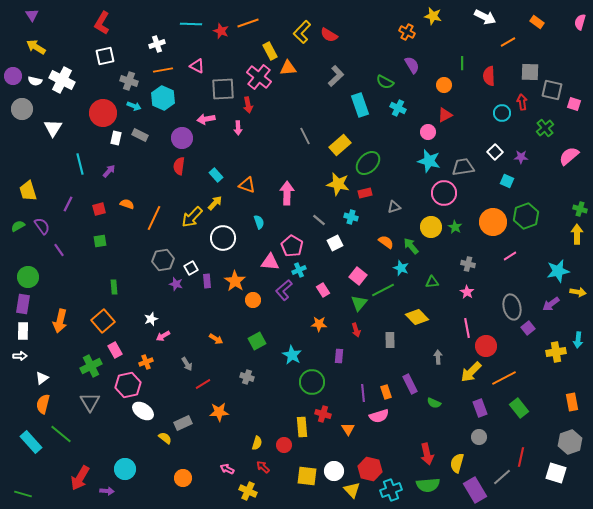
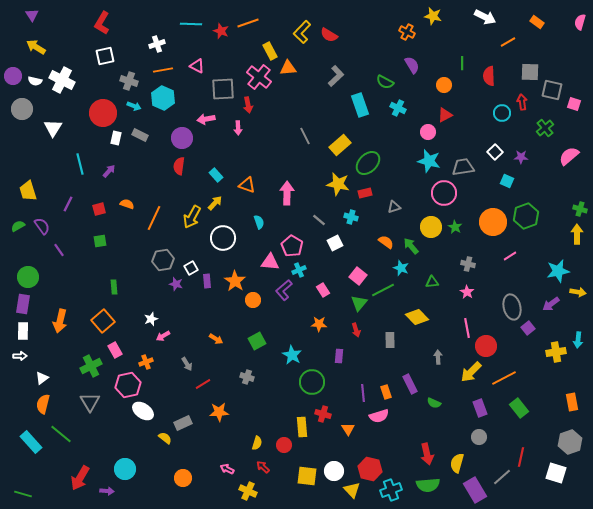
yellow arrow at (192, 217): rotated 15 degrees counterclockwise
